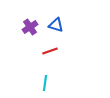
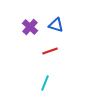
purple cross: rotated 14 degrees counterclockwise
cyan line: rotated 14 degrees clockwise
